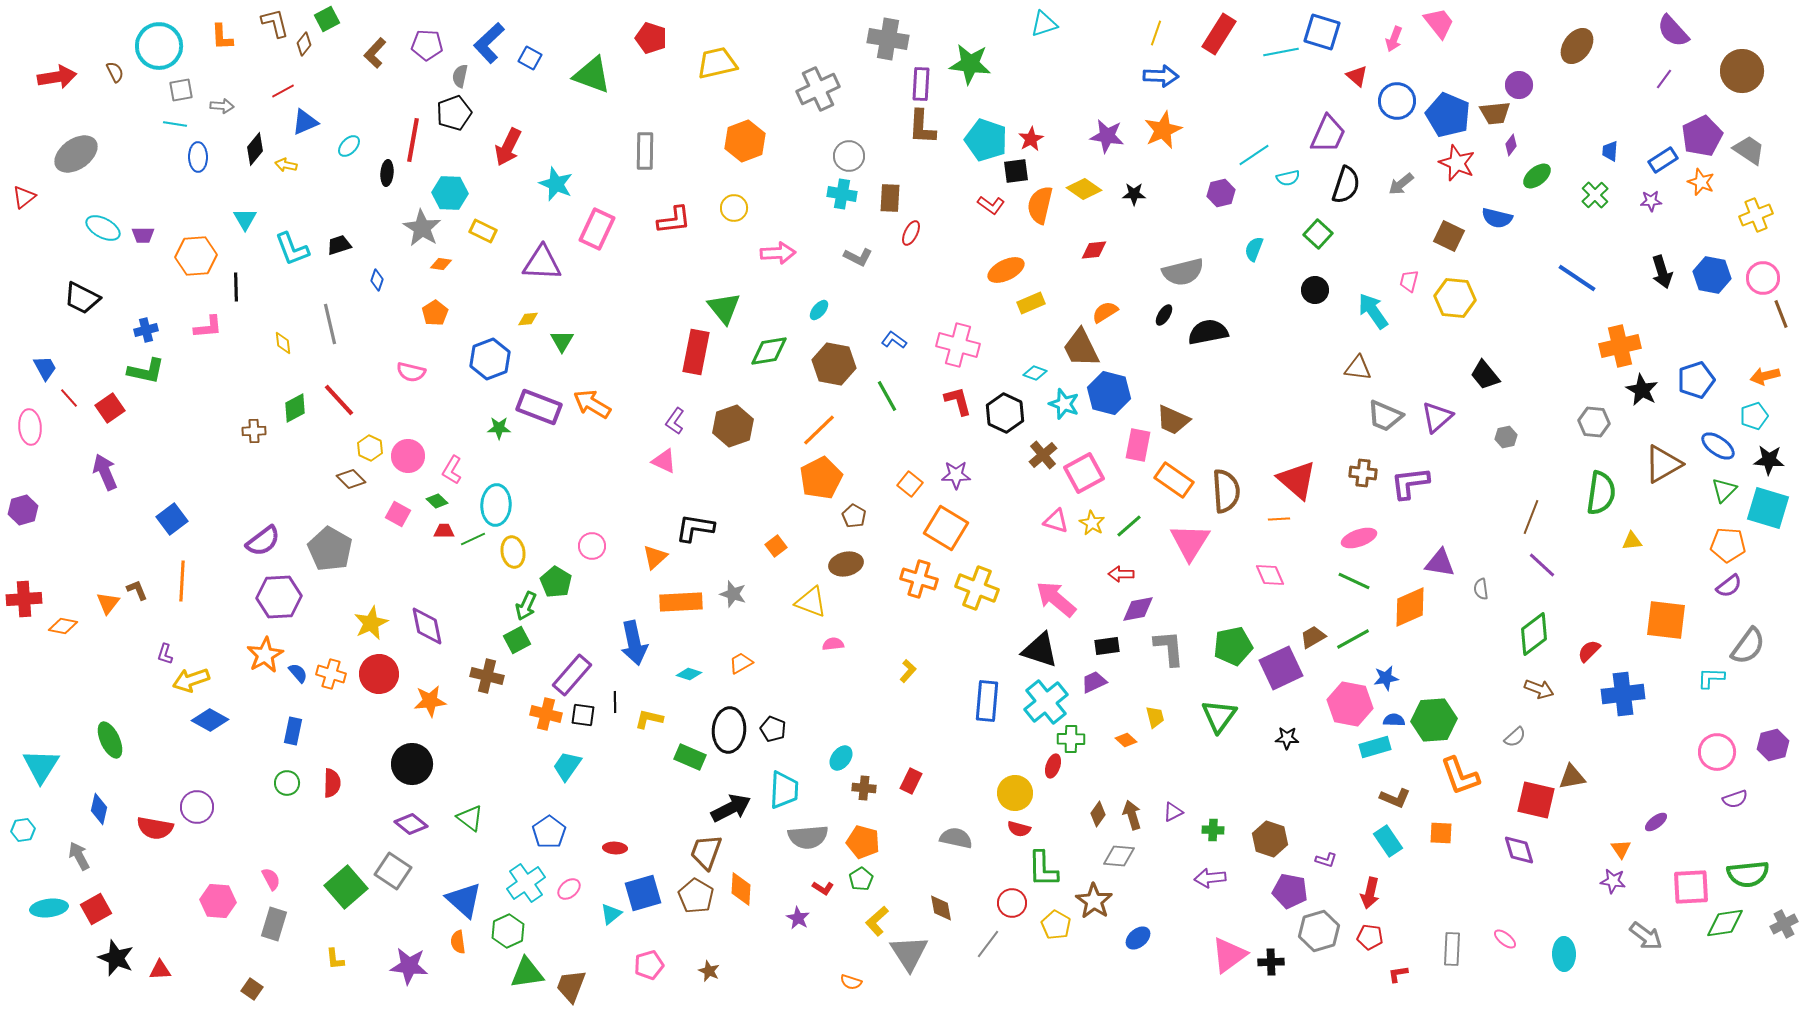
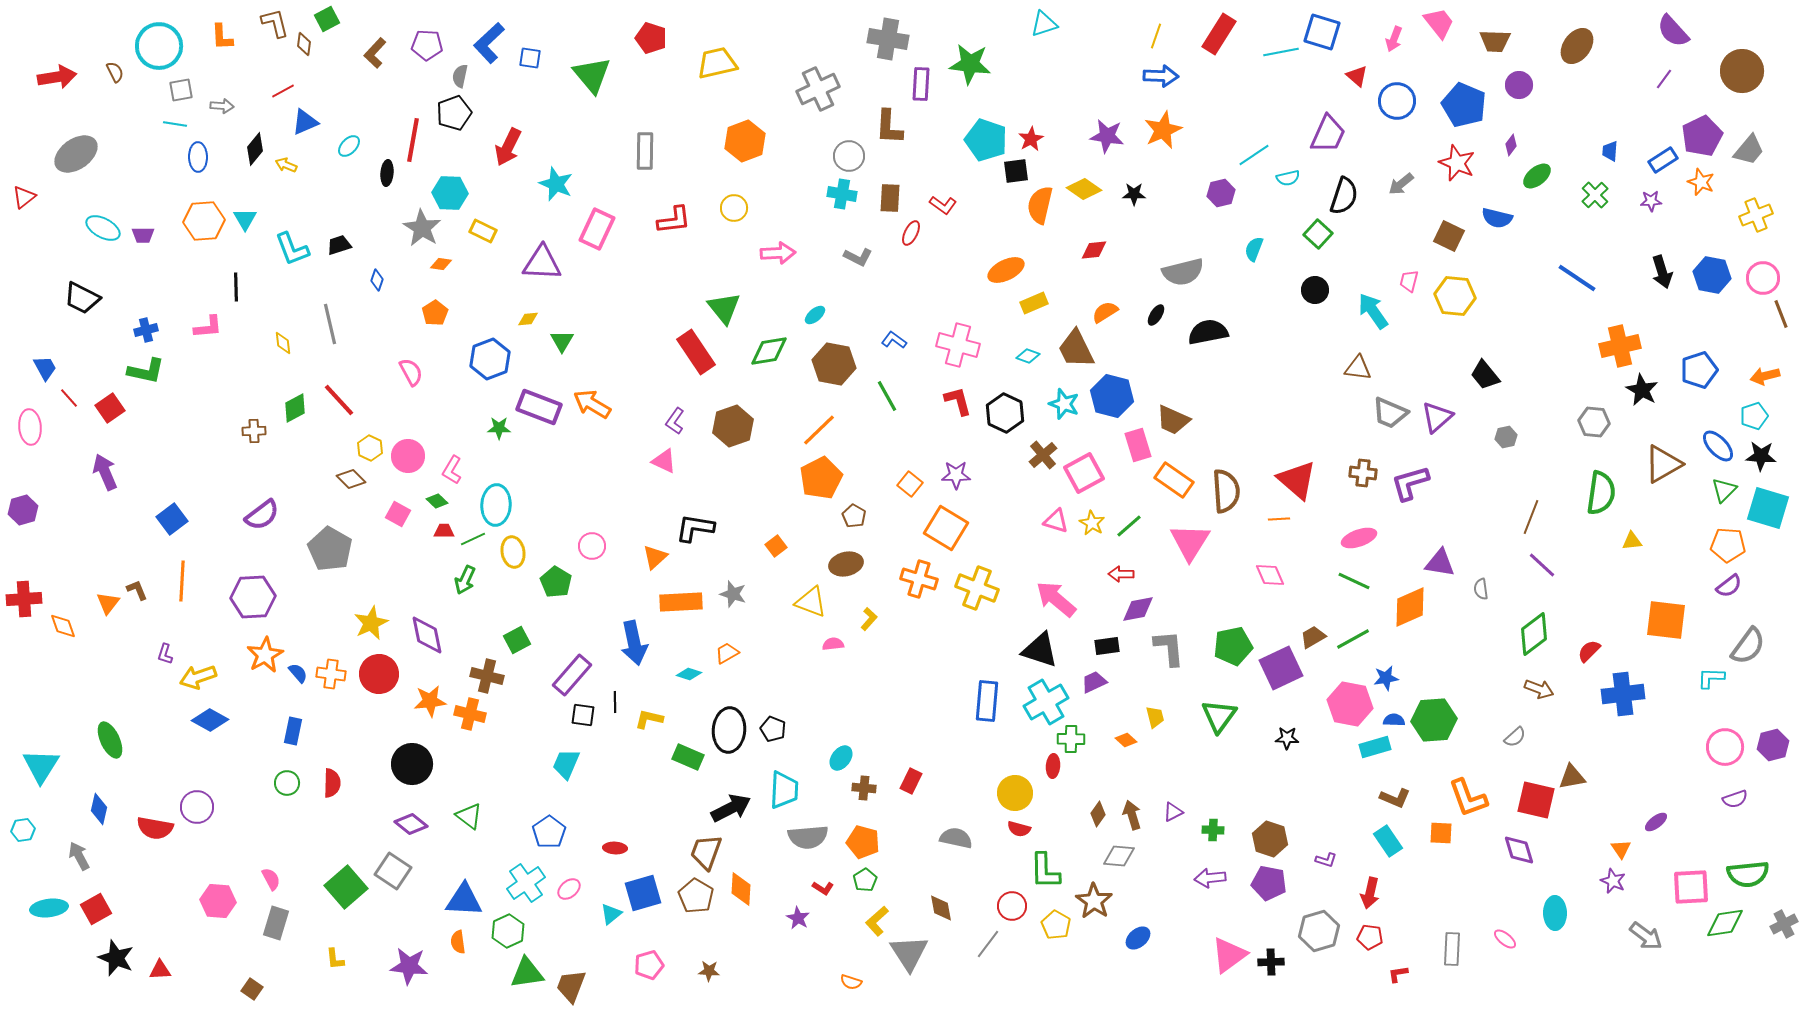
yellow line at (1156, 33): moved 3 px down
brown diamond at (304, 44): rotated 30 degrees counterclockwise
blue square at (530, 58): rotated 20 degrees counterclockwise
green triangle at (592, 75): rotated 30 degrees clockwise
brown trapezoid at (1495, 113): moved 72 px up; rotated 8 degrees clockwise
blue pentagon at (1448, 115): moved 16 px right, 10 px up
brown L-shape at (922, 127): moved 33 px left
gray trapezoid at (1749, 150): rotated 96 degrees clockwise
yellow arrow at (286, 165): rotated 10 degrees clockwise
black semicircle at (1346, 185): moved 2 px left, 11 px down
red L-shape at (991, 205): moved 48 px left
orange hexagon at (196, 256): moved 8 px right, 35 px up
yellow hexagon at (1455, 298): moved 2 px up
yellow rectangle at (1031, 303): moved 3 px right
cyan ellipse at (819, 310): moved 4 px left, 5 px down; rotated 10 degrees clockwise
black ellipse at (1164, 315): moved 8 px left
brown trapezoid at (1081, 348): moved 5 px left, 1 px down
red rectangle at (696, 352): rotated 45 degrees counterclockwise
pink semicircle at (411, 372): rotated 132 degrees counterclockwise
cyan diamond at (1035, 373): moved 7 px left, 17 px up
blue pentagon at (1696, 380): moved 3 px right, 10 px up
blue hexagon at (1109, 393): moved 3 px right, 3 px down
gray trapezoid at (1385, 416): moved 5 px right, 3 px up
pink rectangle at (1138, 445): rotated 28 degrees counterclockwise
blue ellipse at (1718, 446): rotated 12 degrees clockwise
black star at (1769, 460): moved 8 px left, 4 px up
purple L-shape at (1410, 483): rotated 9 degrees counterclockwise
purple semicircle at (263, 541): moved 1 px left, 26 px up
purple hexagon at (279, 597): moved 26 px left
green arrow at (526, 606): moved 61 px left, 26 px up
orange diamond at (63, 626): rotated 60 degrees clockwise
purple diamond at (427, 626): moved 9 px down
orange trapezoid at (741, 663): moved 14 px left, 10 px up
yellow L-shape at (908, 671): moved 39 px left, 52 px up
orange cross at (331, 674): rotated 8 degrees counterclockwise
yellow arrow at (191, 680): moved 7 px right, 3 px up
cyan cross at (1046, 702): rotated 9 degrees clockwise
orange cross at (546, 714): moved 76 px left
pink circle at (1717, 752): moved 8 px right, 5 px up
green rectangle at (690, 757): moved 2 px left
cyan trapezoid at (567, 766): moved 1 px left, 2 px up; rotated 12 degrees counterclockwise
red ellipse at (1053, 766): rotated 15 degrees counterclockwise
orange L-shape at (1460, 776): moved 8 px right, 22 px down
green triangle at (470, 818): moved 1 px left, 2 px up
green L-shape at (1043, 869): moved 2 px right, 2 px down
green pentagon at (861, 879): moved 4 px right, 1 px down
purple star at (1613, 881): rotated 15 degrees clockwise
purple pentagon at (1290, 891): moved 21 px left, 8 px up
blue triangle at (464, 900): rotated 39 degrees counterclockwise
red circle at (1012, 903): moved 3 px down
gray rectangle at (274, 924): moved 2 px right, 1 px up
cyan ellipse at (1564, 954): moved 9 px left, 41 px up
brown star at (709, 971): rotated 20 degrees counterclockwise
